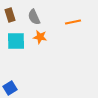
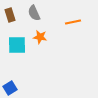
gray semicircle: moved 4 px up
cyan square: moved 1 px right, 4 px down
